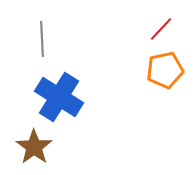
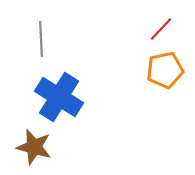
gray line: moved 1 px left
brown star: rotated 21 degrees counterclockwise
